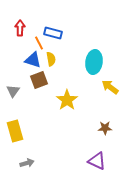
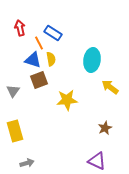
red arrow: rotated 14 degrees counterclockwise
blue rectangle: rotated 18 degrees clockwise
cyan ellipse: moved 2 px left, 2 px up
yellow star: rotated 30 degrees clockwise
brown star: rotated 24 degrees counterclockwise
